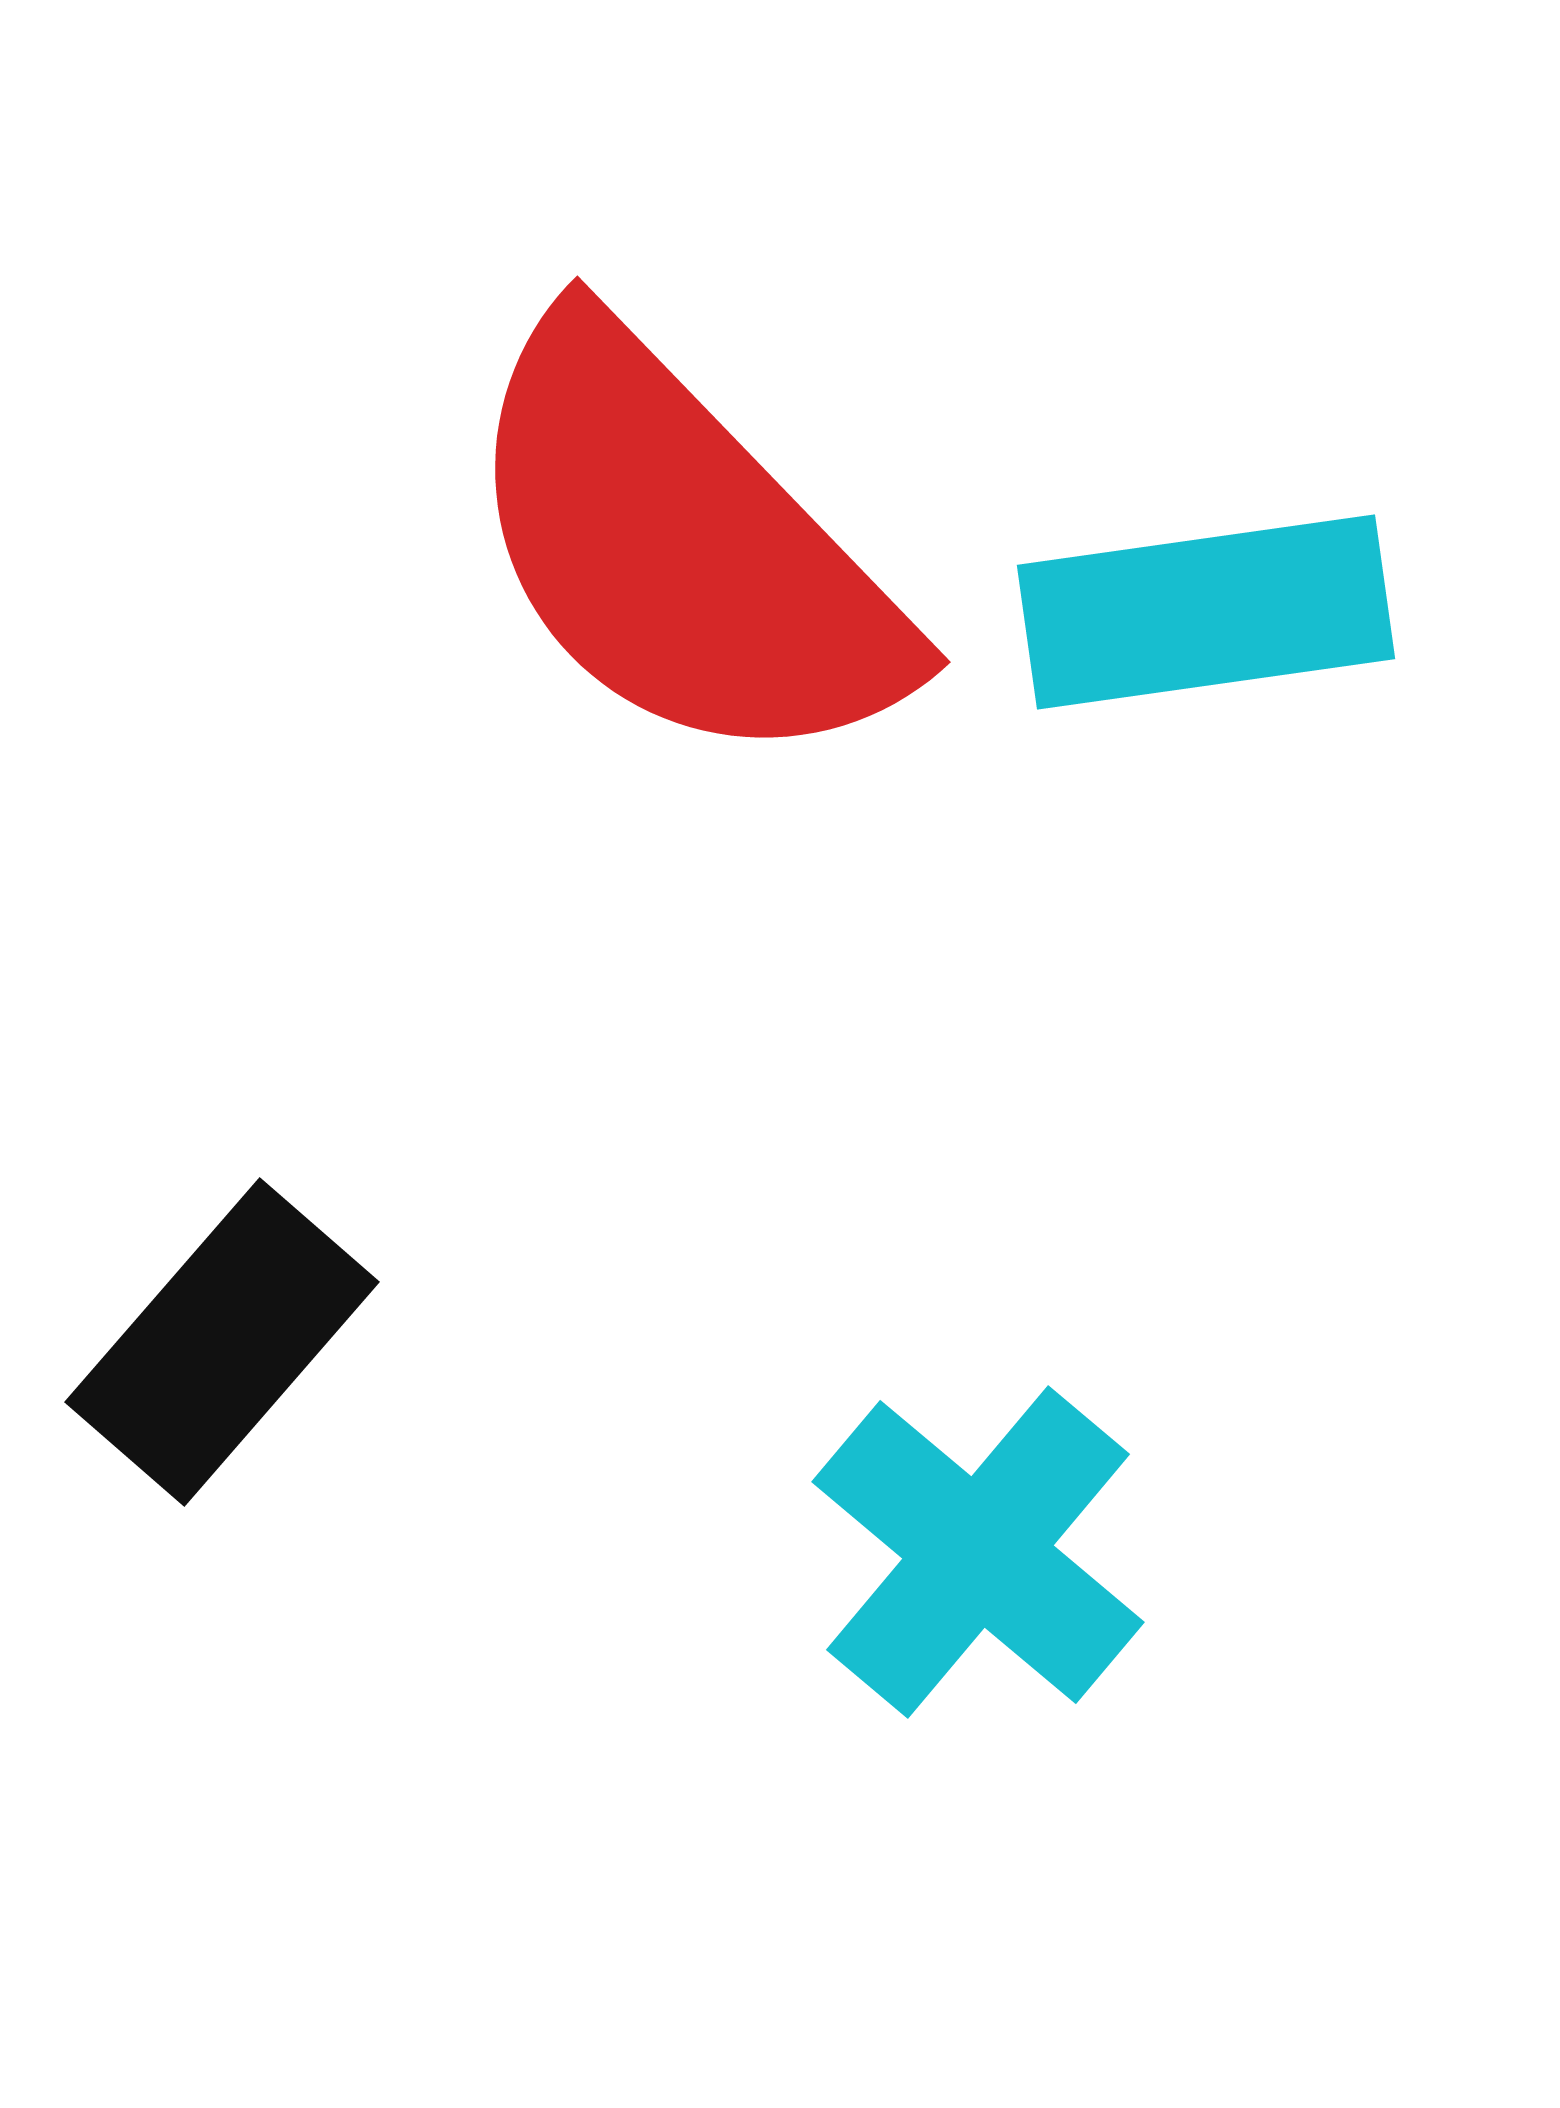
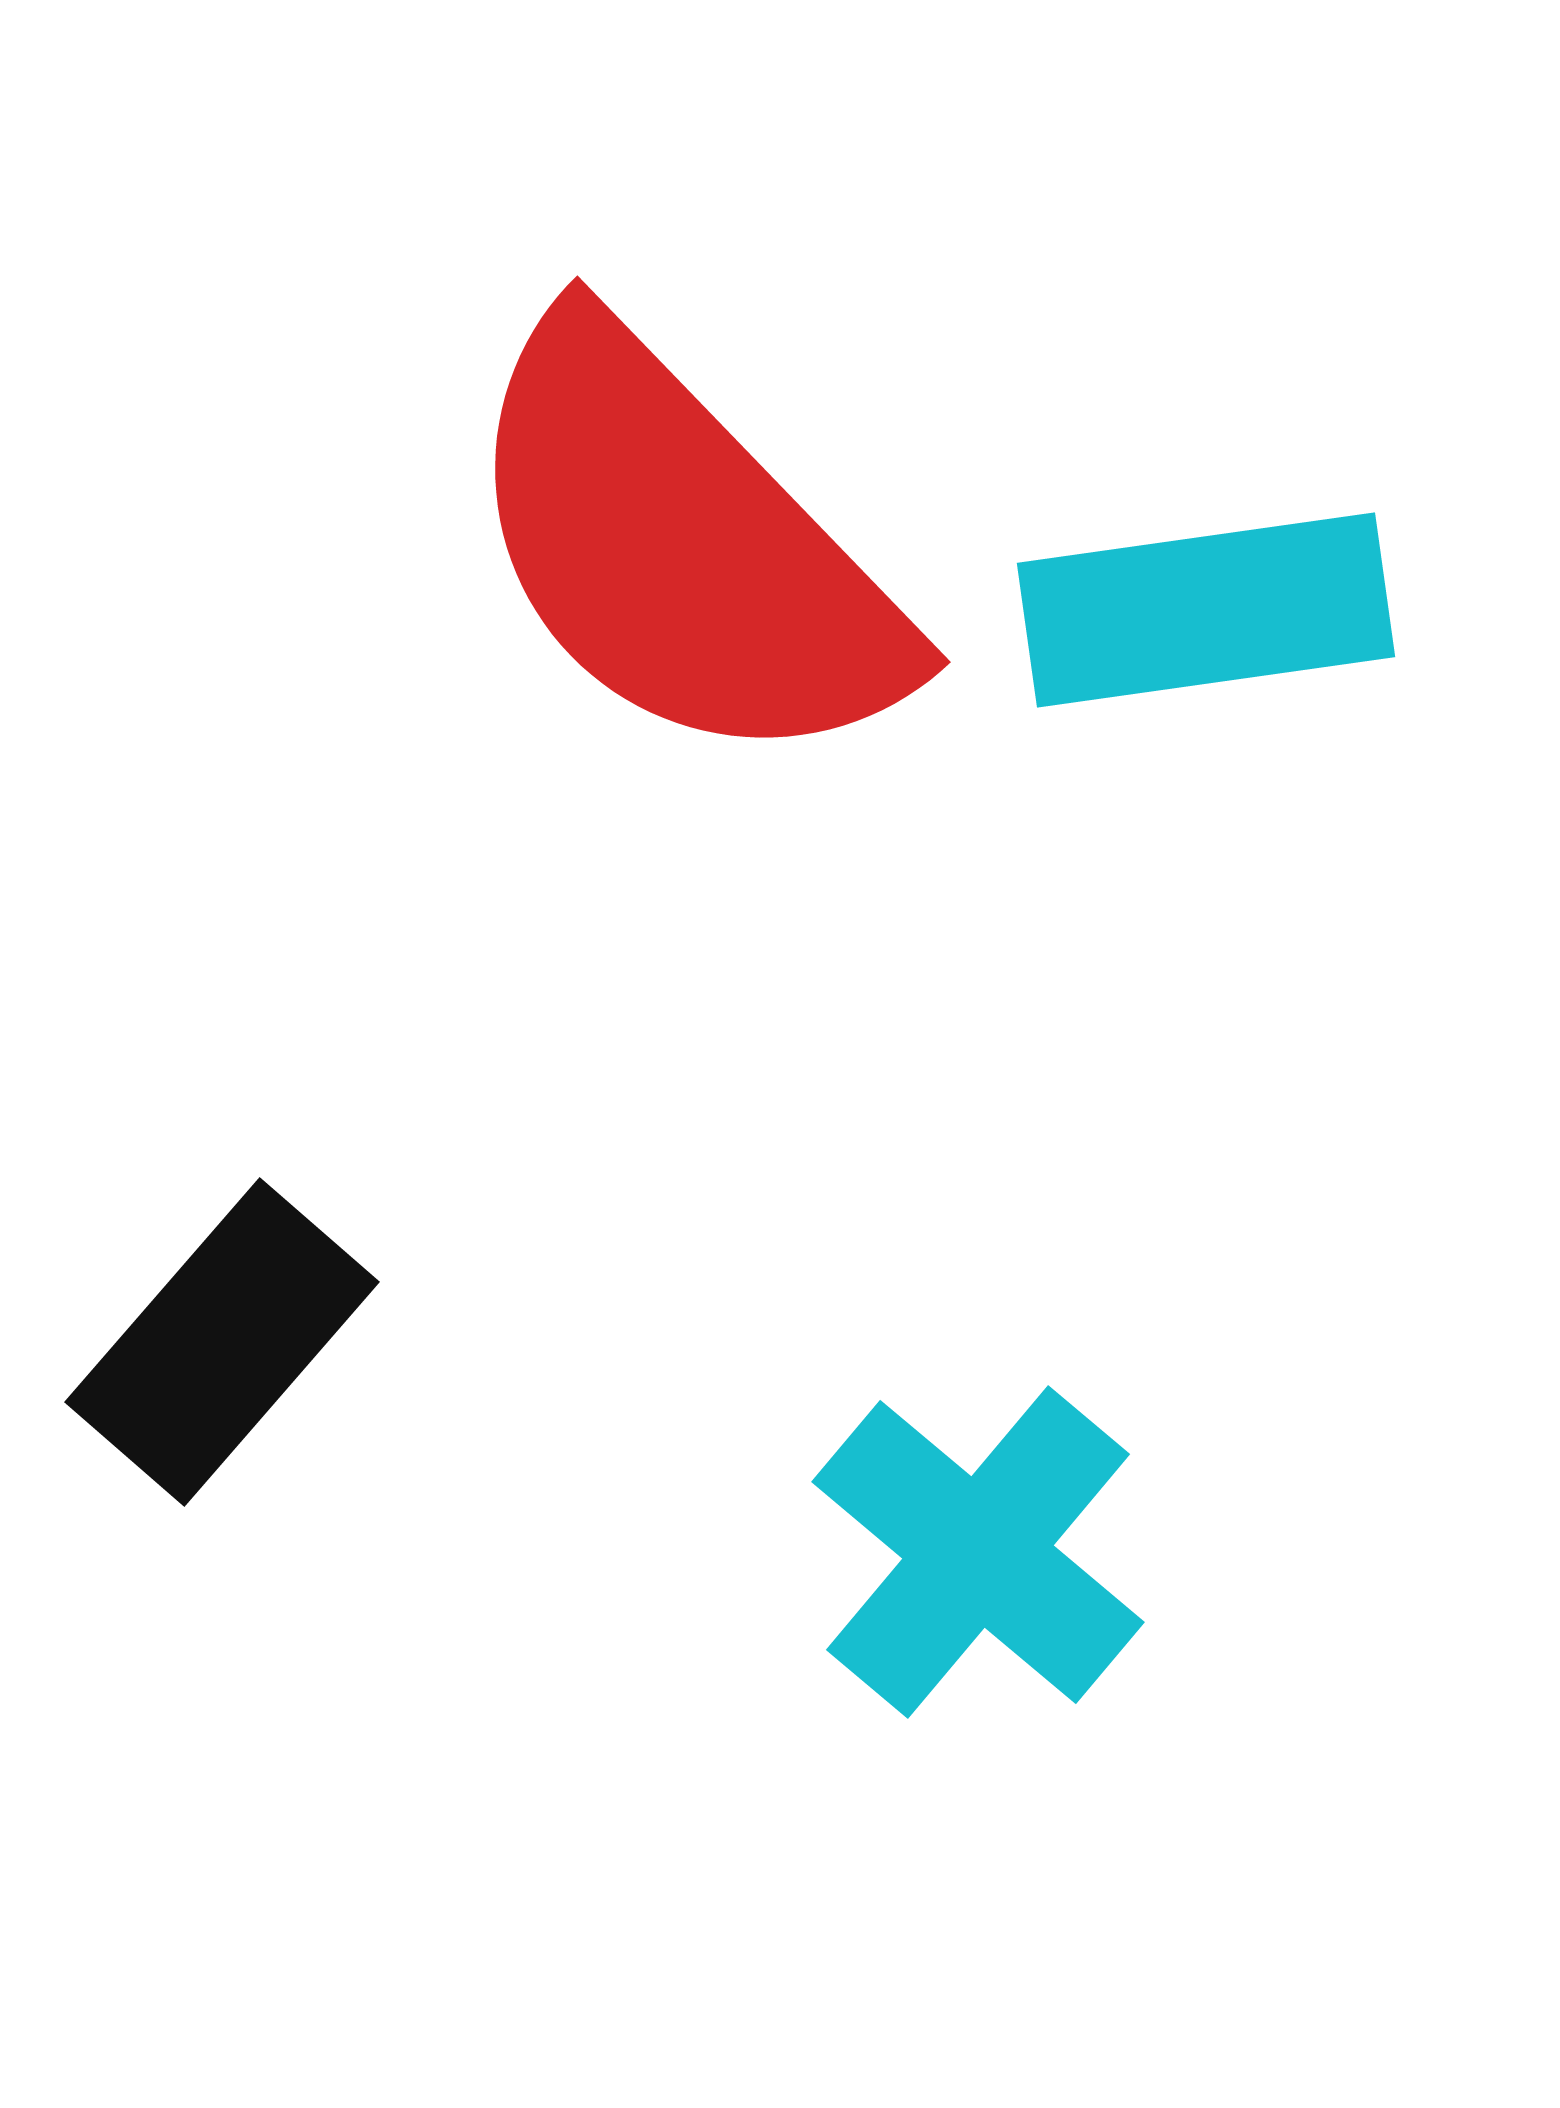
cyan rectangle: moved 2 px up
